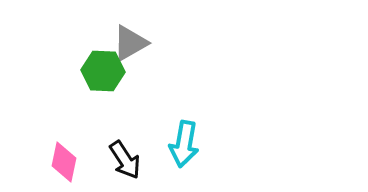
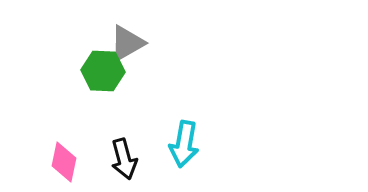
gray triangle: moved 3 px left
black arrow: moved 1 px left, 1 px up; rotated 18 degrees clockwise
